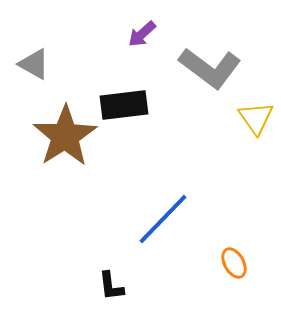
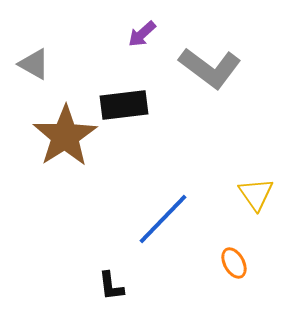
yellow triangle: moved 76 px down
